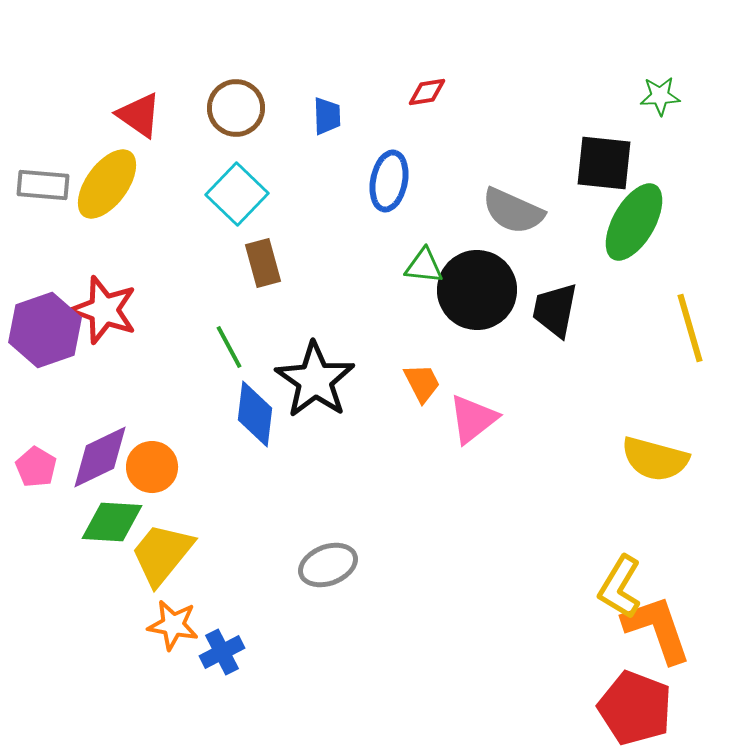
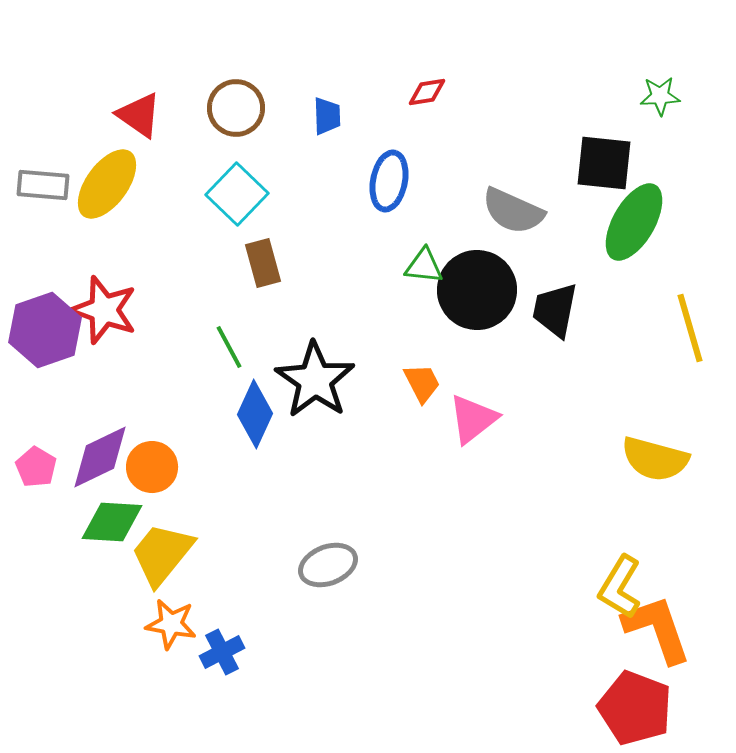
blue diamond: rotated 18 degrees clockwise
orange star: moved 2 px left, 1 px up
